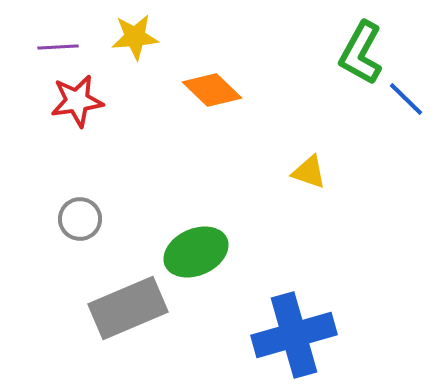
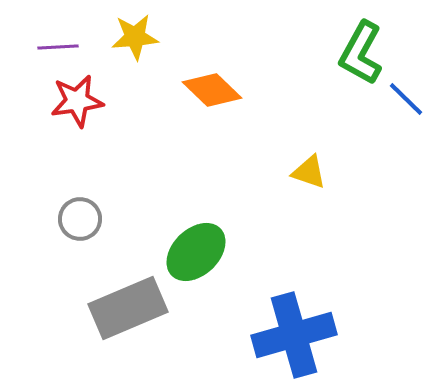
green ellipse: rotated 20 degrees counterclockwise
